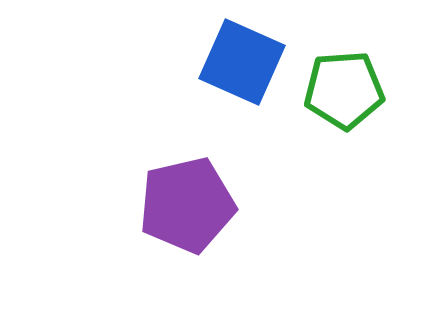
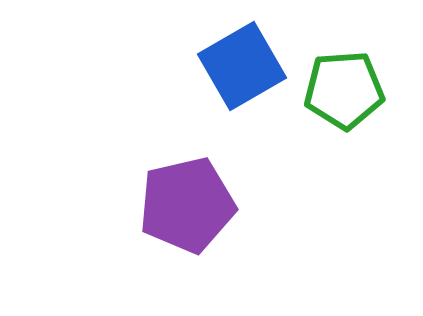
blue square: moved 4 px down; rotated 36 degrees clockwise
